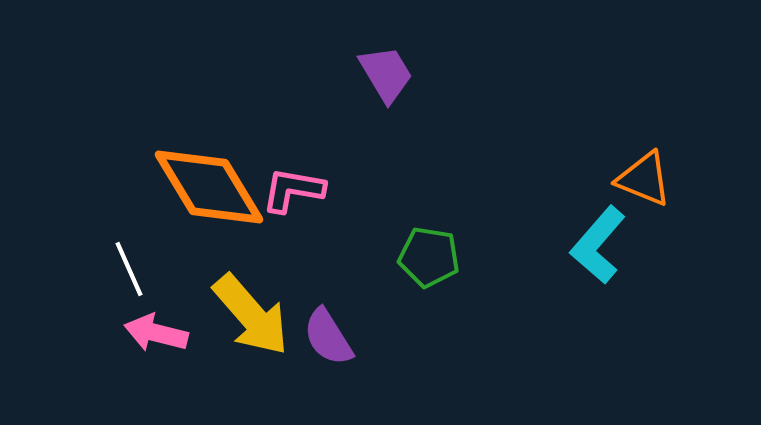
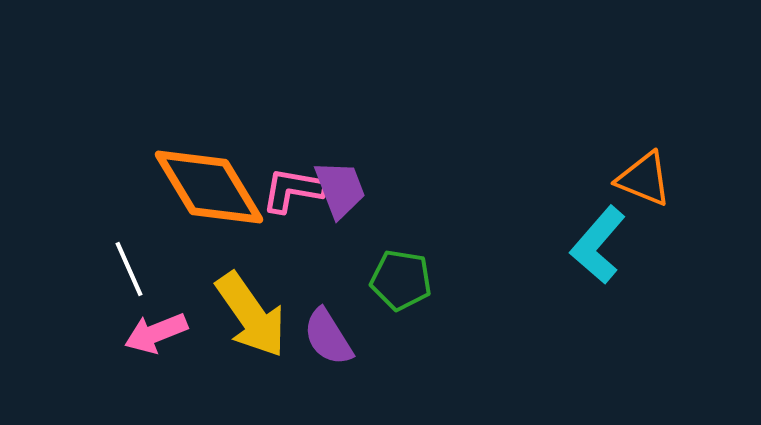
purple trapezoid: moved 46 px left, 115 px down; rotated 10 degrees clockwise
green pentagon: moved 28 px left, 23 px down
yellow arrow: rotated 6 degrees clockwise
pink arrow: rotated 36 degrees counterclockwise
